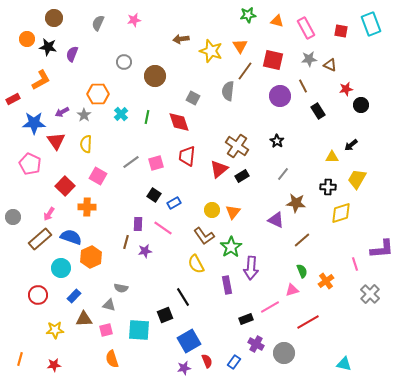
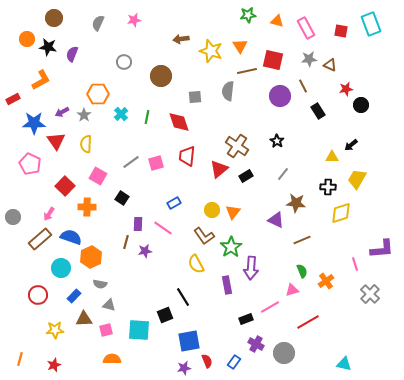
brown line at (245, 71): moved 2 px right; rotated 42 degrees clockwise
brown circle at (155, 76): moved 6 px right
gray square at (193, 98): moved 2 px right, 1 px up; rotated 32 degrees counterclockwise
black rectangle at (242, 176): moved 4 px right
black square at (154, 195): moved 32 px left, 3 px down
brown line at (302, 240): rotated 18 degrees clockwise
gray semicircle at (121, 288): moved 21 px left, 4 px up
blue square at (189, 341): rotated 20 degrees clockwise
orange semicircle at (112, 359): rotated 108 degrees clockwise
red star at (54, 365): rotated 16 degrees counterclockwise
